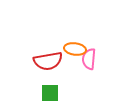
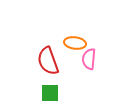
orange ellipse: moved 6 px up
red semicircle: rotated 80 degrees clockwise
